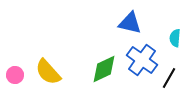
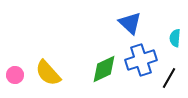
blue triangle: rotated 30 degrees clockwise
blue cross: moved 1 px left; rotated 36 degrees clockwise
yellow semicircle: moved 1 px down
